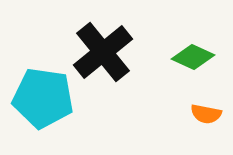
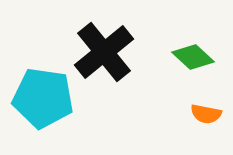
black cross: moved 1 px right
green diamond: rotated 18 degrees clockwise
